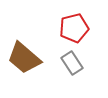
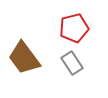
brown trapezoid: rotated 12 degrees clockwise
